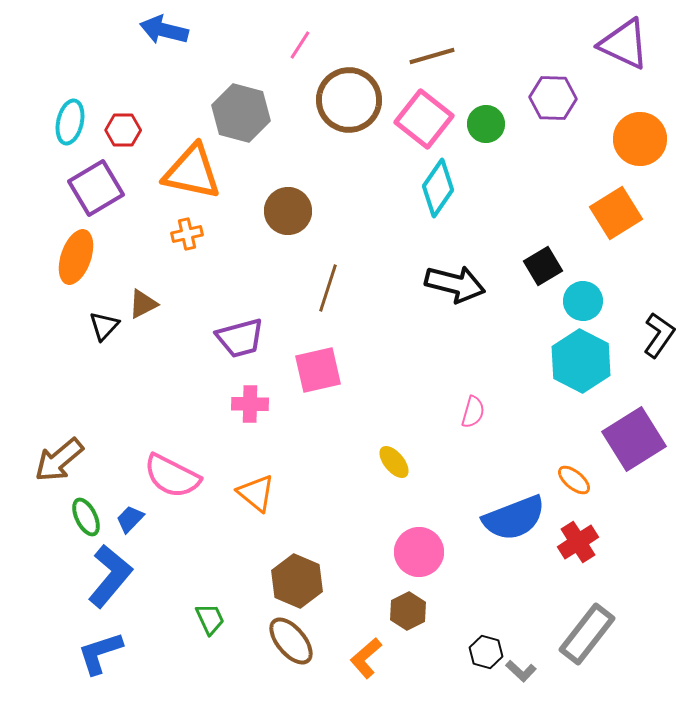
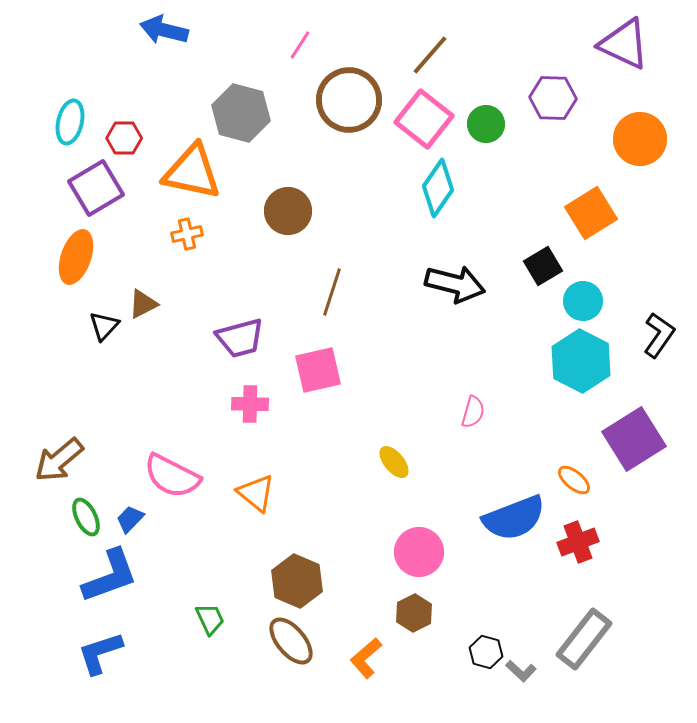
brown line at (432, 56): moved 2 px left, 1 px up; rotated 33 degrees counterclockwise
red hexagon at (123, 130): moved 1 px right, 8 px down
orange square at (616, 213): moved 25 px left
brown line at (328, 288): moved 4 px right, 4 px down
red cross at (578, 542): rotated 12 degrees clockwise
blue L-shape at (110, 576): rotated 30 degrees clockwise
brown hexagon at (408, 611): moved 6 px right, 2 px down
gray rectangle at (587, 634): moved 3 px left, 5 px down
